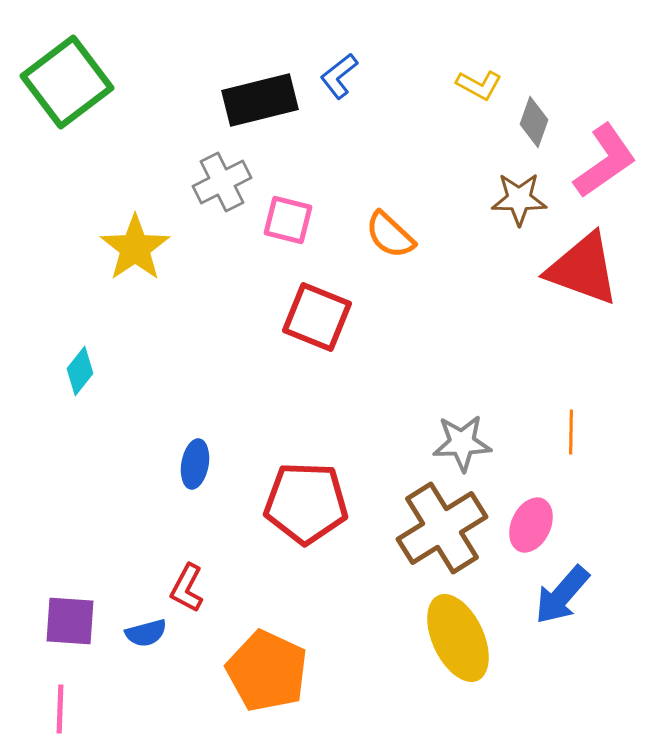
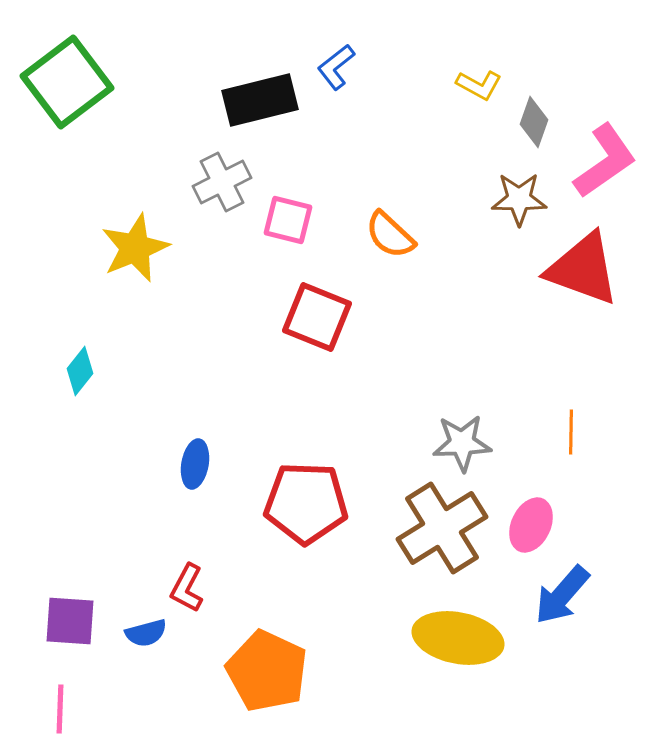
blue L-shape: moved 3 px left, 9 px up
yellow star: rotated 12 degrees clockwise
yellow ellipse: rotated 54 degrees counterclockwise
